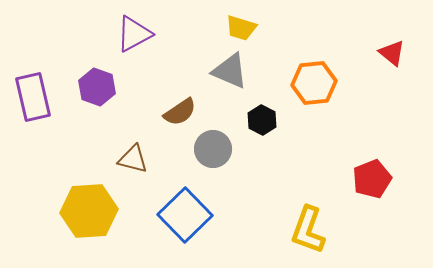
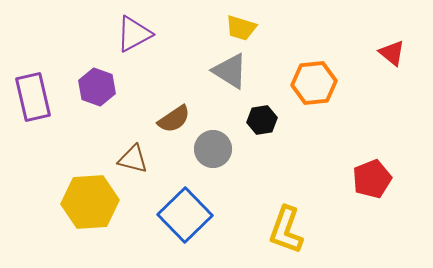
gray triangle: rotated 9 degrees clockwise
brown semicircle: moved 6 px left, 7 px down
black hexagon: rotated 24 degrees clockwise
yellow hexagon: moved 1 px right, 9 px up
yellow L-shape: moved 22 px left
